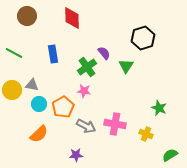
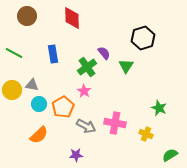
pink star: rotated 24 degrees clockwise
pink cross: moved 1 px up
orange semicircle: moved 1 px down
